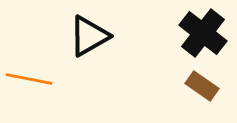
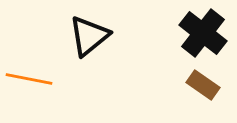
black triangle: rotated 9 degrees counterclockwise
brown rectangle: moved 1 px right, 1 px up
